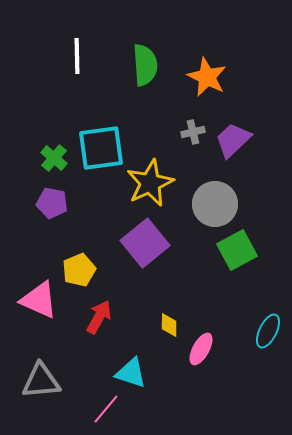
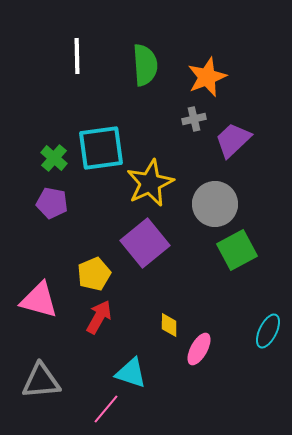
orange star: rotated 24 degrees clockwise
gray cross: moved 1 px right, 13 px up
yellow pentagon: moved 15 px right, 4 px down
pink triangle: rotated 9 degrees counterclockwise
pink ellipse: moved 2 px left
